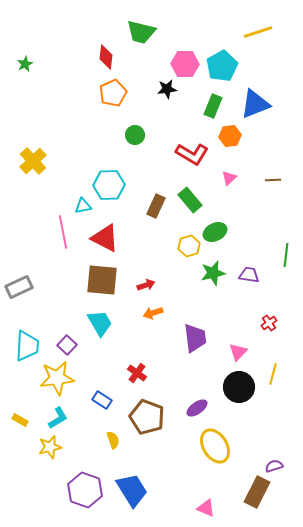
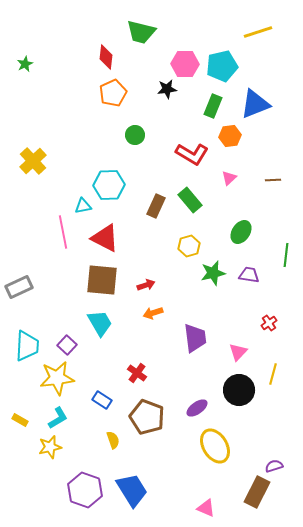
cyan pentagon at (222, 66): rotated 16 degrees clockwise
green ellipse at (215, 232): moved 26 px right; rotated 30 degrees counterclockwise
black circle at (239, 387): moved 3 px down
